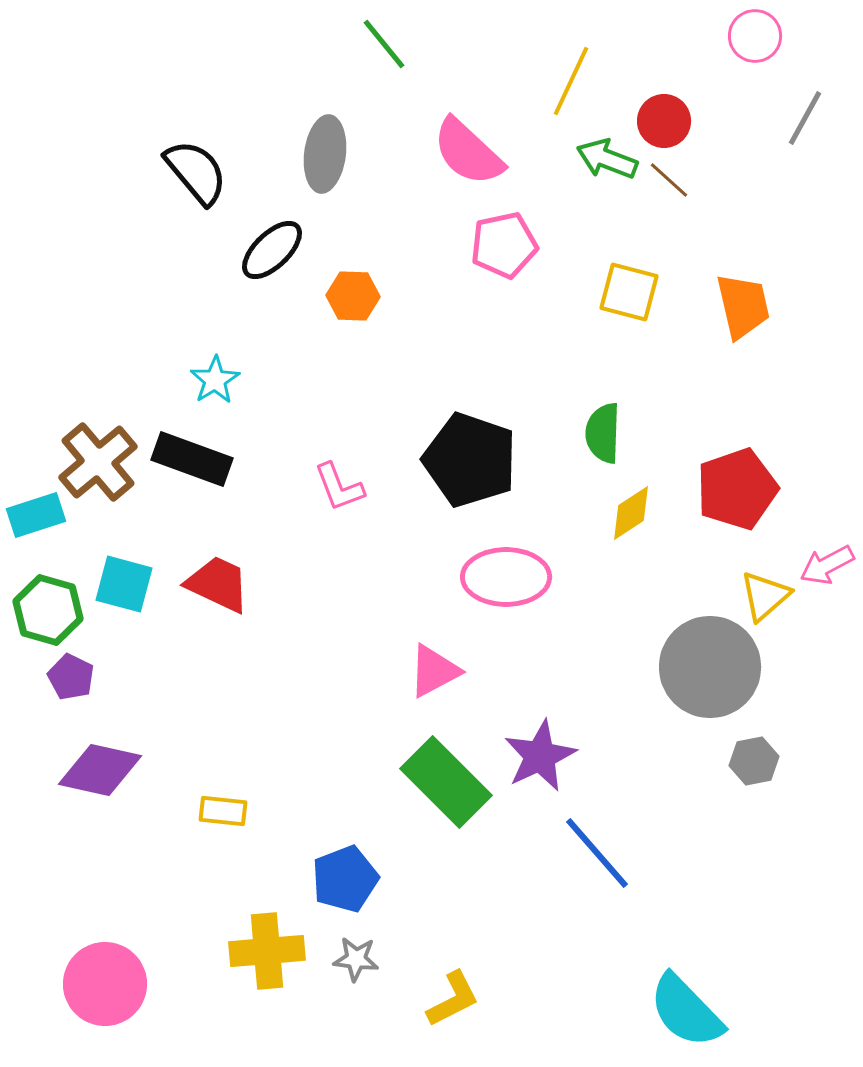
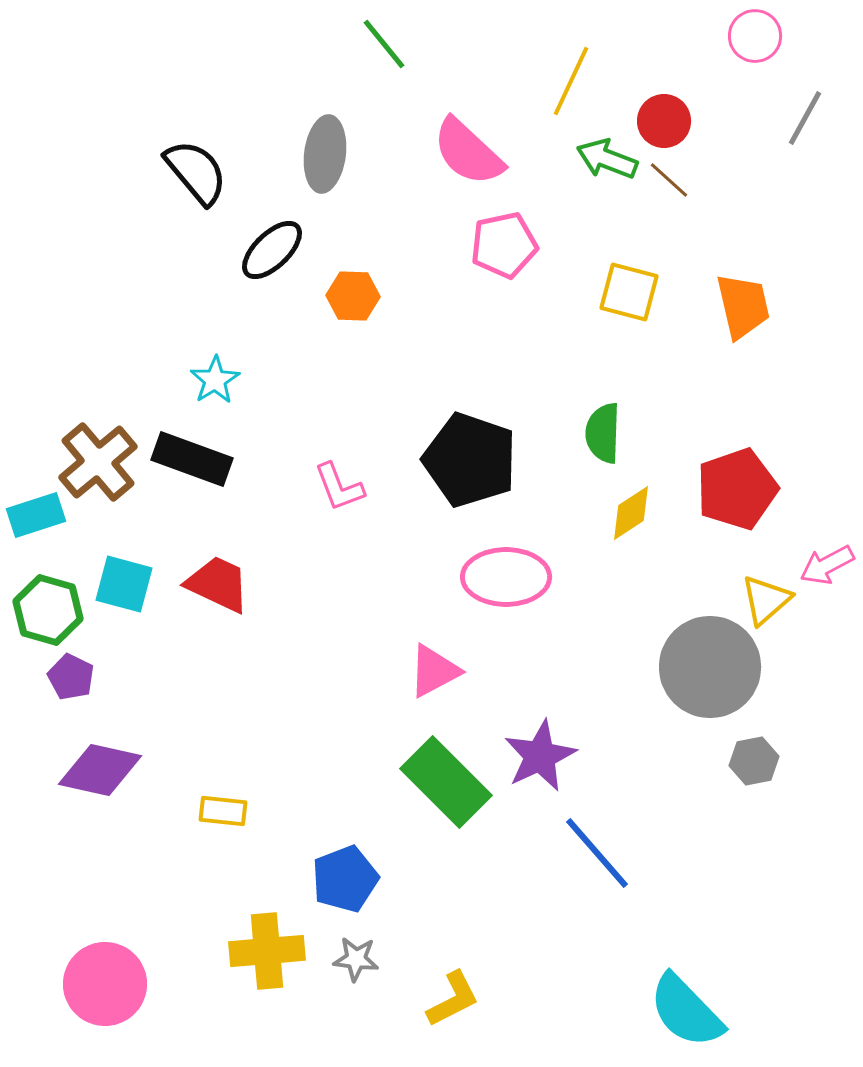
yellow triangle at (765, 596): moved 1 px right, 4 px down
